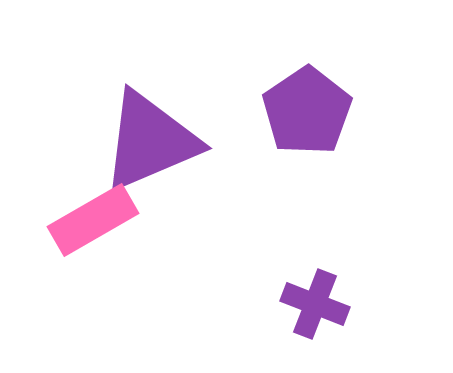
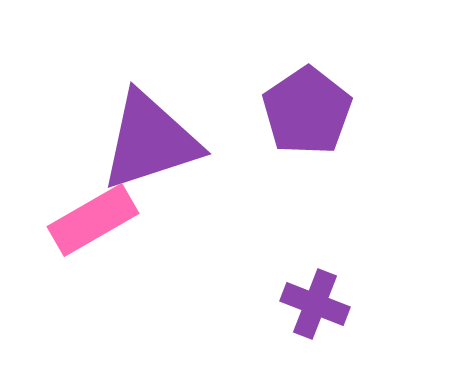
purple triangle: rotated 5 degrees clockwise
